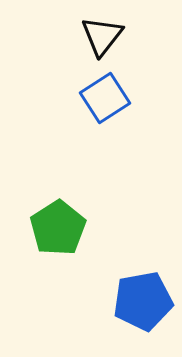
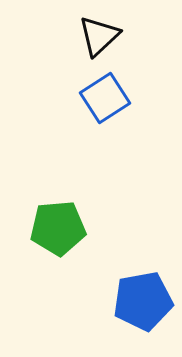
black triangle: moved 3 px left; rotated 9 degrees clockwise
green pentagon: rotated 28 degrees clockwise
